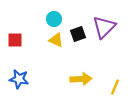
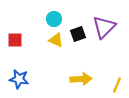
yellow line: moved 2 px right, 2 px up
